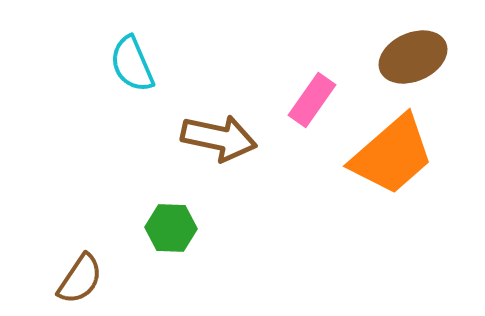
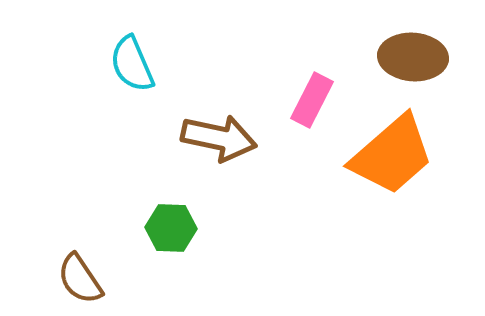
brown ellipse: rotated 28 degrees clockwise
pink rectangle: rotated 8 degrees counterclockwise
brown semicircle: rotated 112 degrees clockwise
